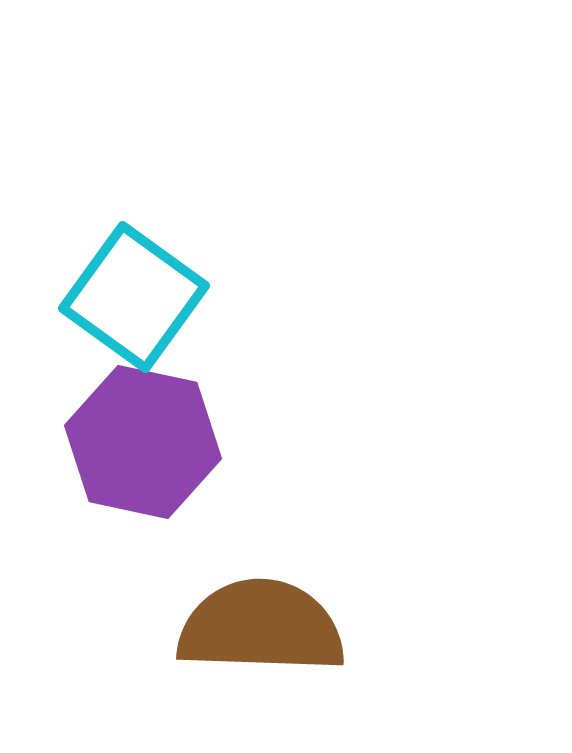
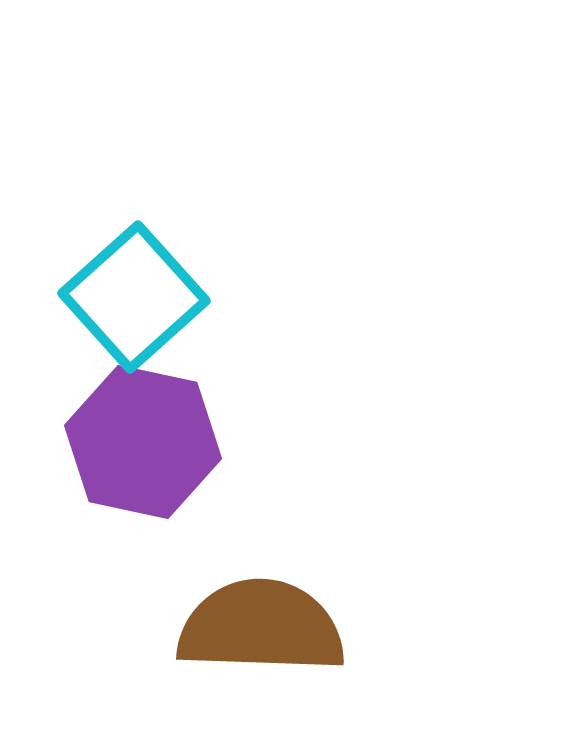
cyan square: rotated 12 degrees clockwise
